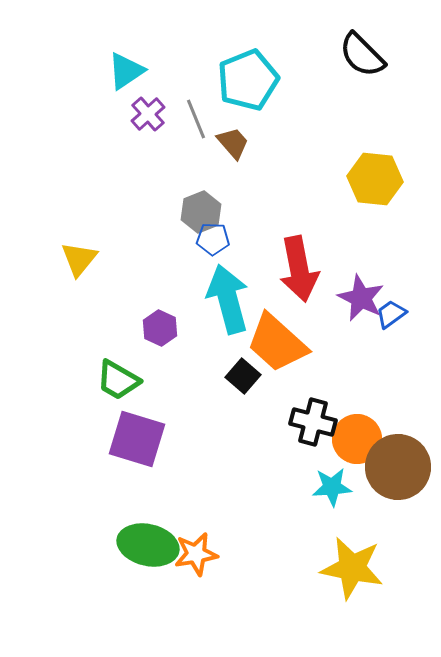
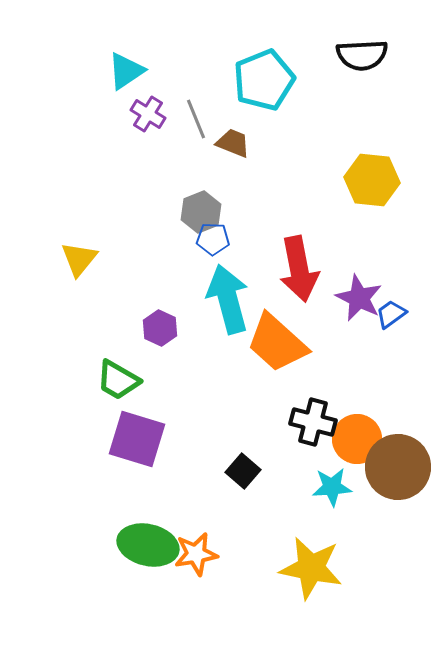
black semicircle: rotated 48 degrees counterclockwise
cyan pentagon: moved 16 px right
purple cross: rotated 16 degrees counterclockwise
brown trapezoid: rotated 27 degrees counterclockwise
yellow hexagon: moved 3 px left, 1 px down
purple star: moved 2 px left
black square: moved 95 px down
yellow star: moved 41 px left
